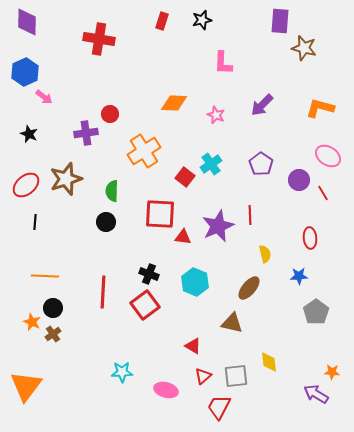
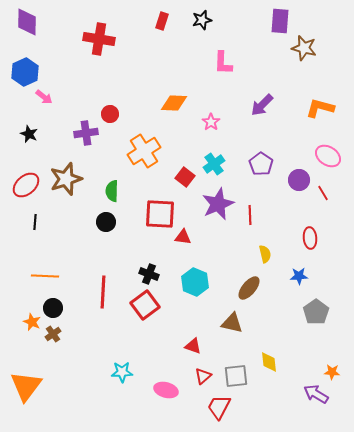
pink star at (216, 115): moved 5 px left, 7 px down; rotated 12 degrees clockwise
cyan cross at (211, 164): moved 3 px right
purple star at (218, 226): moved 22 px up
red triangle at (193, 346): rotated 12 degrees counterclockwise
